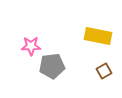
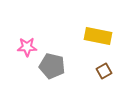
pink star: moved 4 px left, 1 px down
gray pentagon: rotated 20 degrees clockwise
